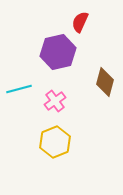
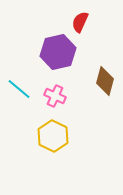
brown diamond: moved 1 px up
cyan line: rotated 55 degrees clockwise
pink cross: moved 5 px up; rotated 30 degrees counterclockwise
yellow hexagon: moved 2 px left, 6 px up; rotated 12 degrees counterclockwise
